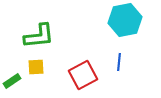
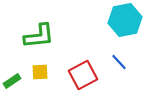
blue line: rotated 48 degrees counterclockwise
yellow square: moved 4 px right, 5 px down
